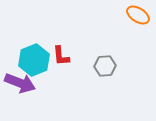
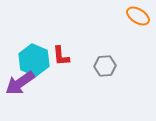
orange ellipse: moved 1 px down
cyan hexagon: rotated 16 degrees counterclockwise
purple arrow: rotated 124 degrees clockwise
